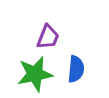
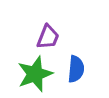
green star: rotated 9 degrees counterclockwise
